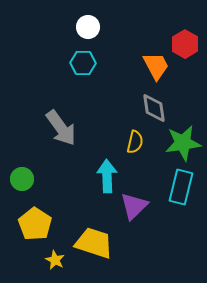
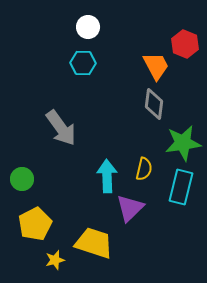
red hexagon: rotated 8 degrees counterclockwise
gray diamond: moved 4 px up; rotated 16 degrees clockwise
yellow semicircle: moved 9 px right, 27 px down
purple triangle: moved 4 px left, 2 px down
yellow pentagon: rotated 12 degrees clockwise
yellow star: rotated 30 degrees clockwise
